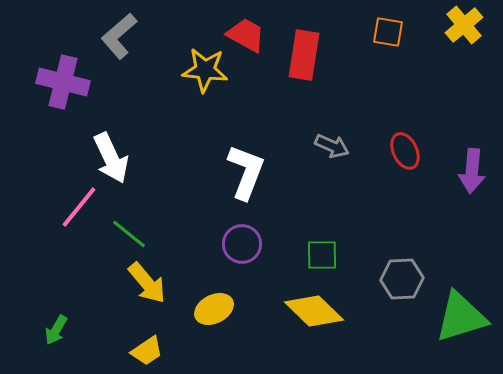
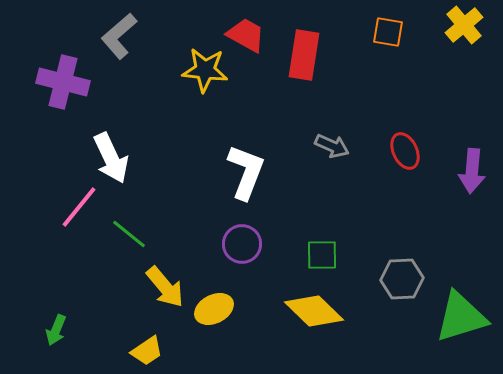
yellow arrow: moved 18 px right, 4 px down
green arrow: rotated 8 degrees counterclockwise
